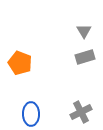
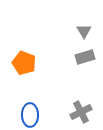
orange pentagon: moved 4 px right
blue ellipse: moved 1 px left, 1 px down
